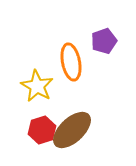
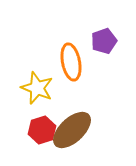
yellow star: moved 2 px down; rotated 8 degrees counterclockwise
